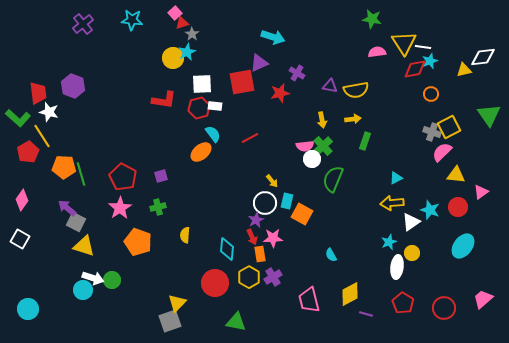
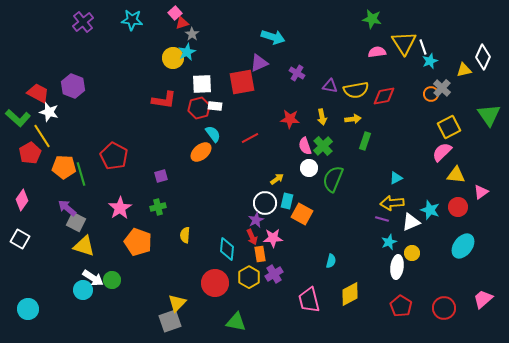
purple cross at (83, 24): moved 2 px up
white line at (423, 47): rotated 63 degrees clockwise
white diamond at (483, 57): rotated 60 degrees counterclockwise
red diamond at (415, 69): moved 31 px left, 27 px down
red trapezoid at (38, 93): rotated 55 degrees counterclockwise
red star at (280, 93): moved 10 px right, 26 px down; rotated 18 degrees clockwise
yellow arrow at (322, 120): moved 3 px up
gray cross at (432, 132): moved 10 px right, 44 px up; rotated 24 degrees clockwise
pink semicircle at (305, 146): rotated 78 degrees clockwise
red pentagon at (28, 152): moved 2 px right, 1 px down
white circle at (312, 159): moved 3 px left, 9 px down
red pentagon at (123, 177): moved 9 px left, 21 px up
yellow arrow at (272, 181): moved 5 px right, 2 px up; rotated 88 degrees counterclockwise
white triangle at (411, 222): rotated 12 degrees clockwise
cyan semicircle at (331, 255): moved 6 px down; rotated 136 degrees counterclockwise
purple cross at (273, 277): moved 1 px right, 3 px up
white arrow at (93, 278): rotated 15 degrees clockwise
red pentagon at (403, 303): moved 2 px left, 3 px down
purple line at (366, 314): moved 16 px right, 95 px up
